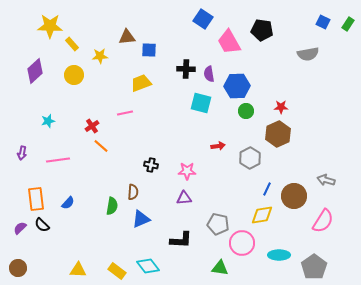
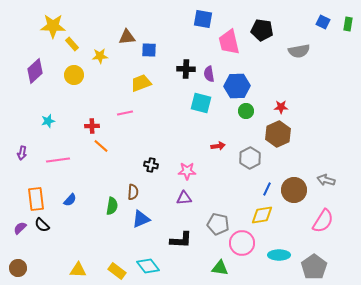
blue square at (203, 19): rotated 24 degrees counterclockwise
green rectangle at (348, 24): rotated 24 degrees counterclockwise
yellow star at (50, 26): moved 3 px right
pink trapezoid at (229, 42): rotated 16 degrees clockwise
gray semicircle at (308, 54): moved 9 px left, 3 px up
red cross at (92, 126): rotated 32 degrees clockwise
brown circle at (294, 196): moved 6 px up
blue semicircle at (68, 203): moved 2 px right, 3 px up
